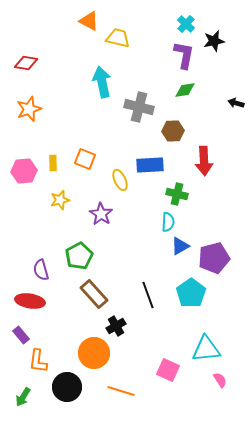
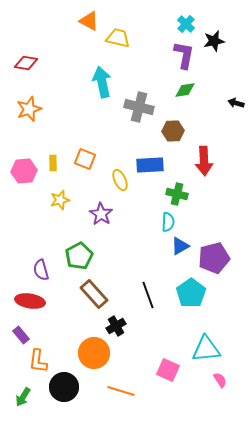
black circle: moved 3 px left
